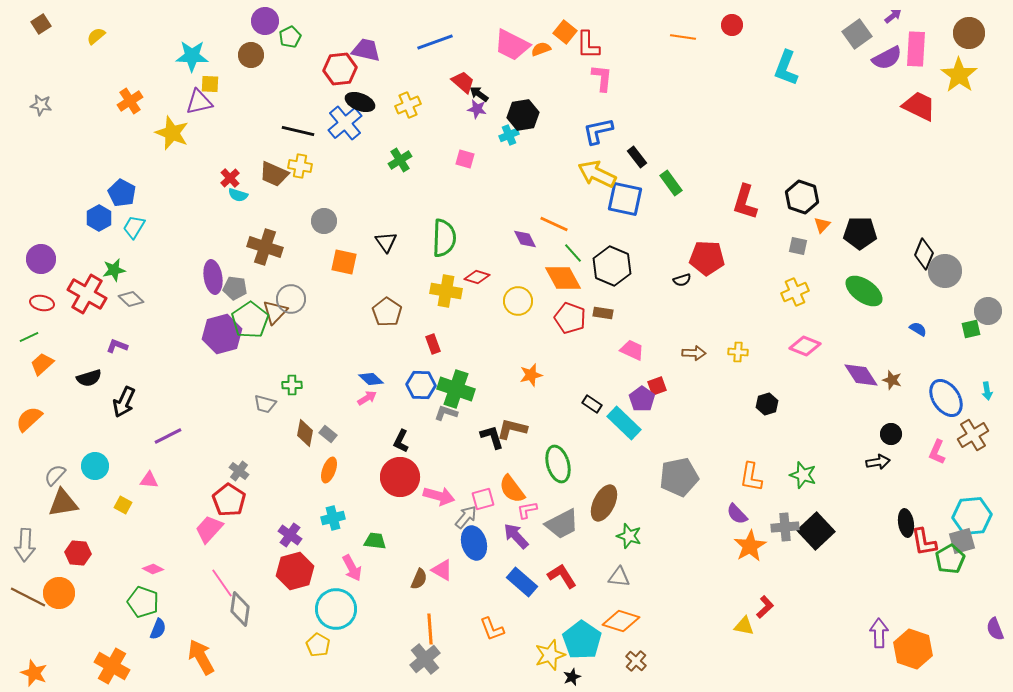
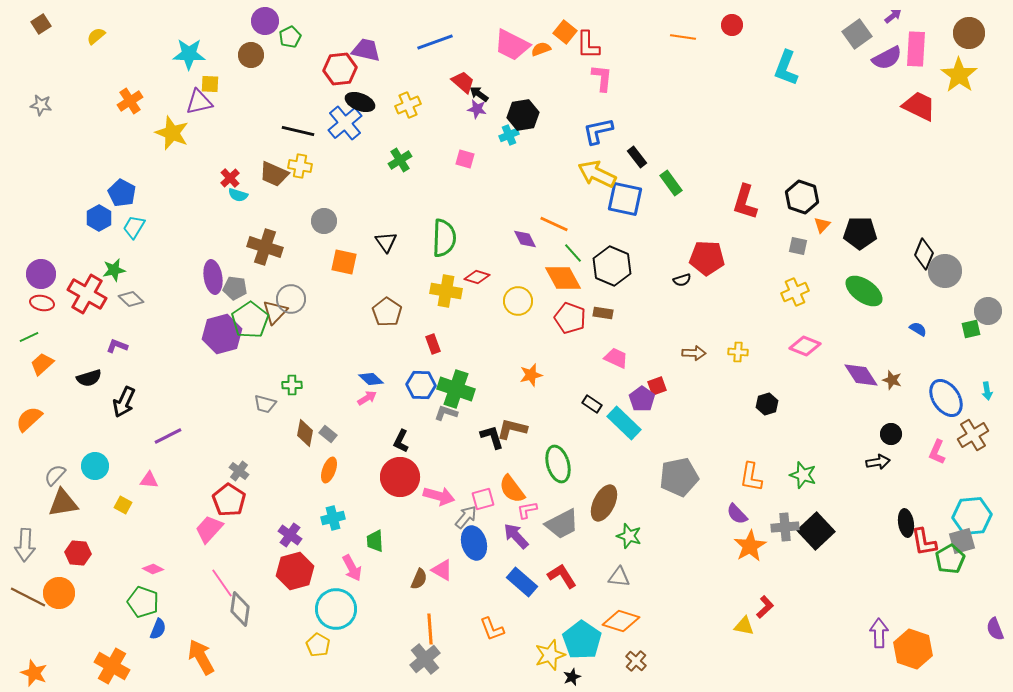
cyan star at (192, 56): moved 3 px left, 2 px up
purple circle at (41, 259): moved 15 px down
pink trapezoid at (632, 350): moved 16 px left, 8 px down
green trapezoid at (375, 541): rotated 100 degrees counterclockwise
